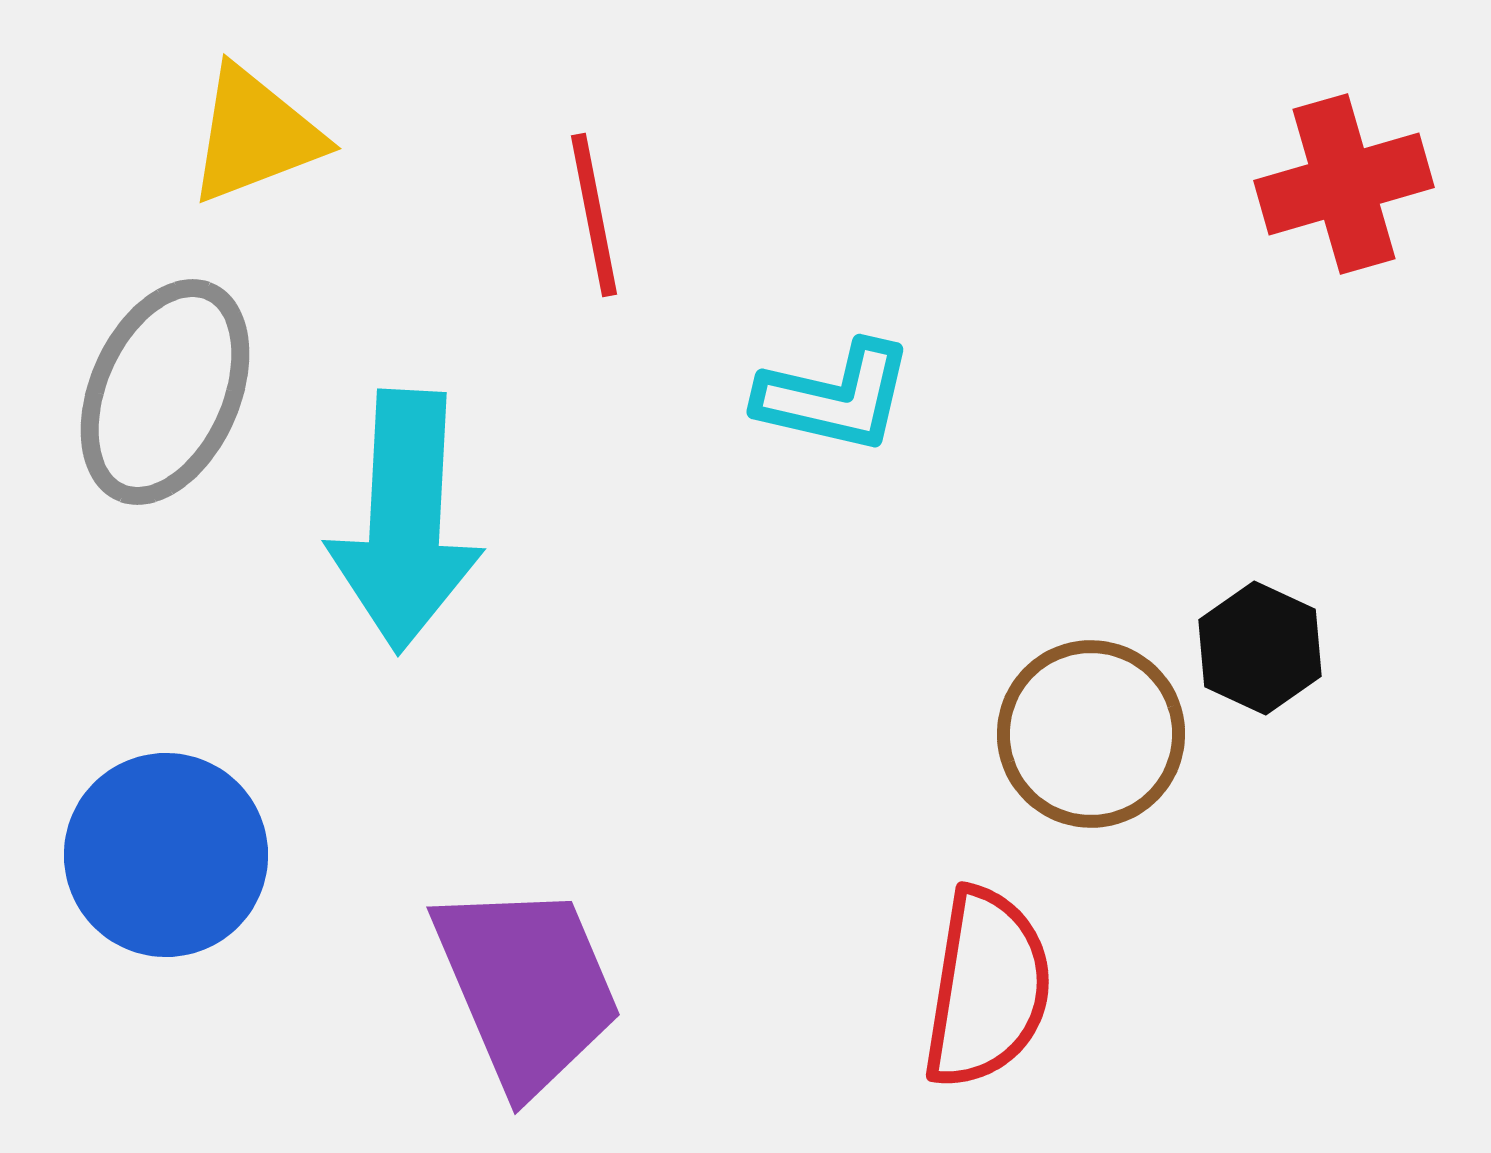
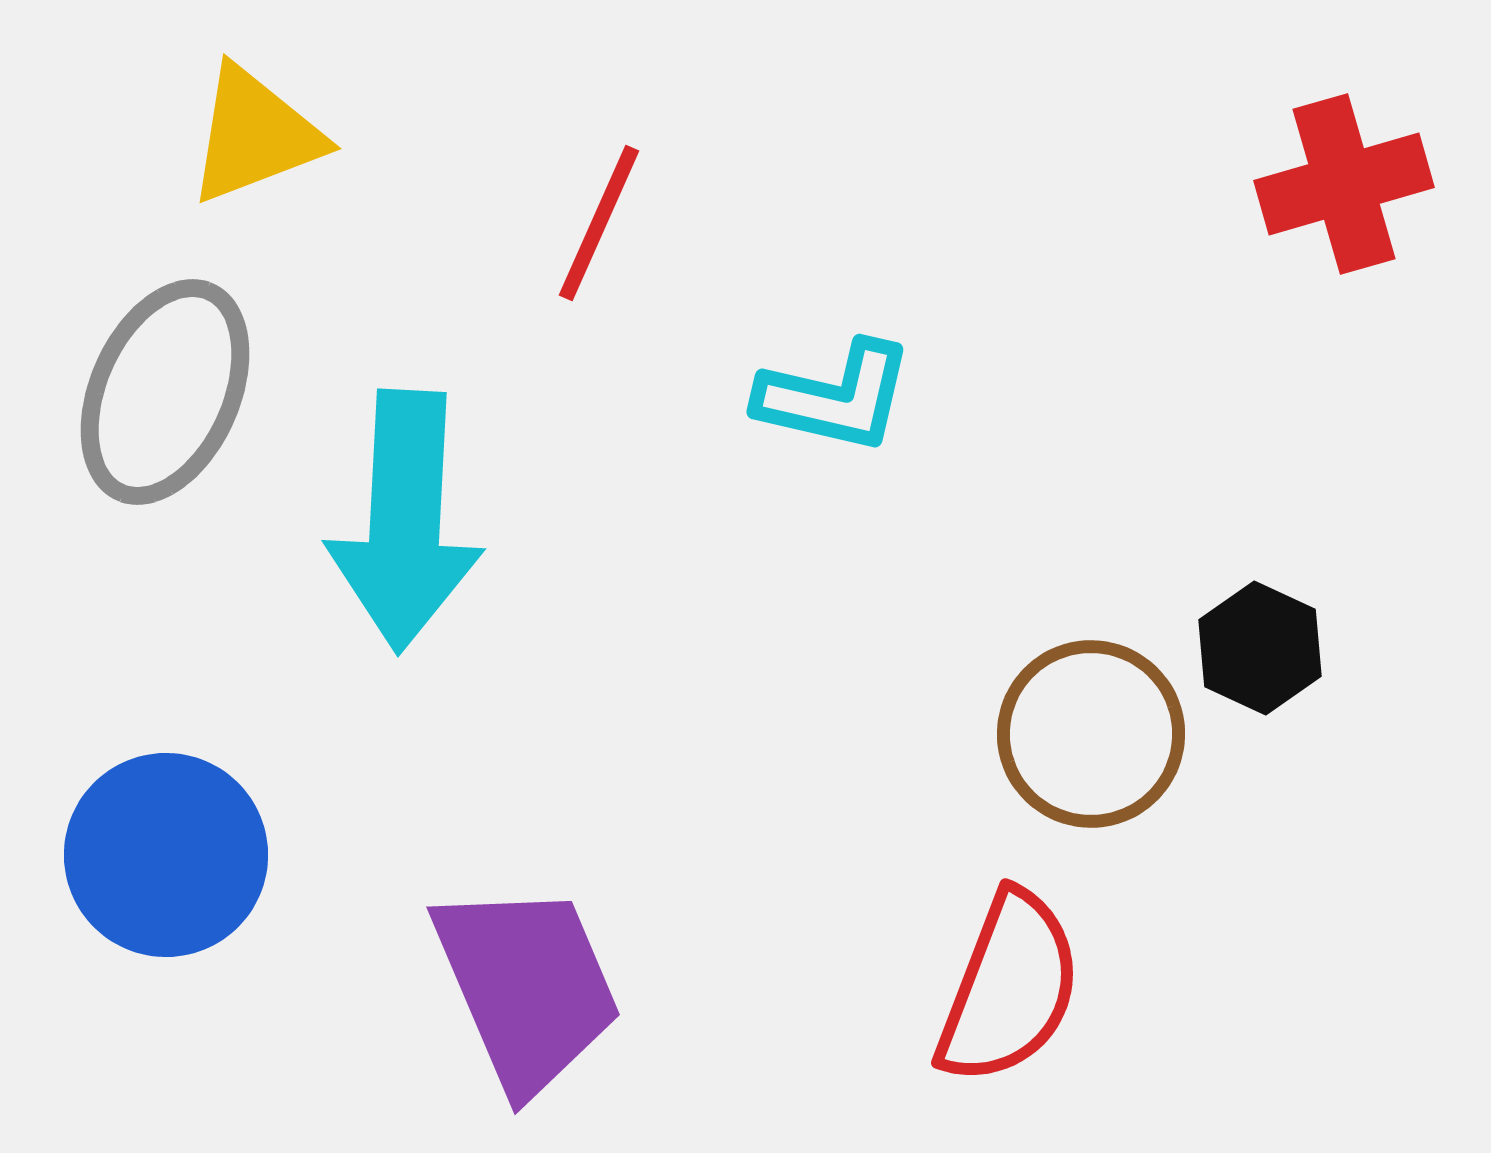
red line: moved 5 px right, 8 px down; rotated 35 degrees clockwise
red semicircle: moved 22 px right; rotated 12 degrees clockwise
